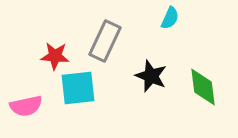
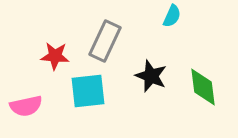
cyan semicircle: moved 2 px right, 2 px up
cyan square: moved 10 px right, 3 px down
